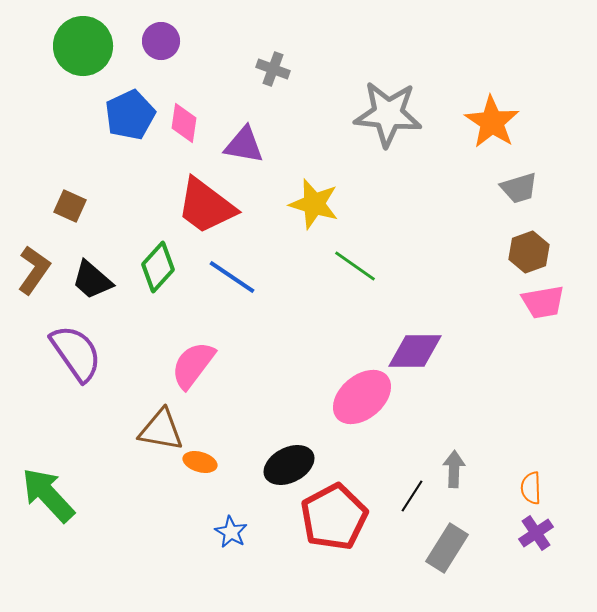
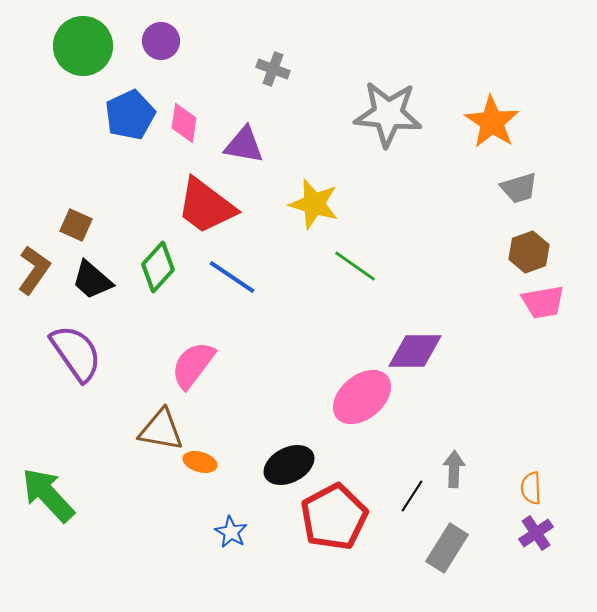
brown square: moved 6 px right, 19 px down
